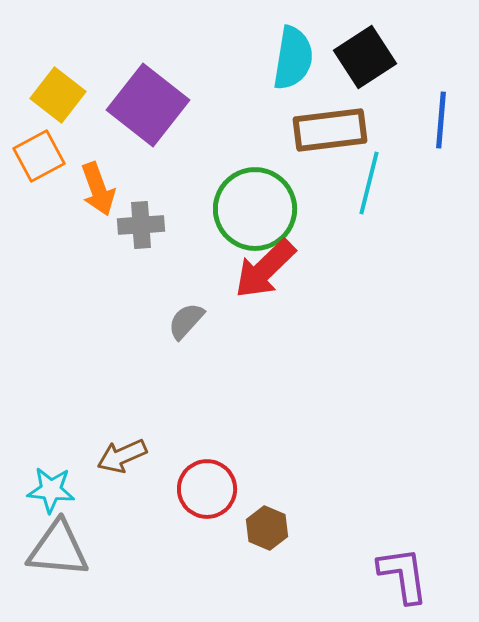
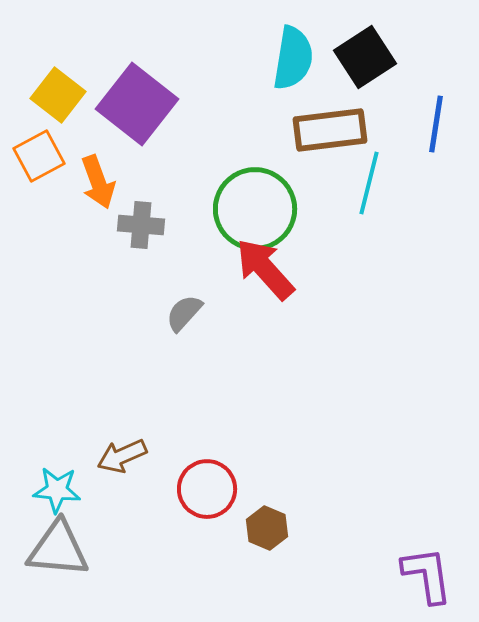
purple square: moved 11 px left, 1 px up
blue line: moved 5 px left, 4 px down; rotated 4 degrees clockwise
orange arrow: moved 7 px up
gray cross: rotated 9 degrees clockwise
red arrow: rotated 92 degrees clockwise
gray semicircle: moved 2 px left, 8 px up
cyan star: moved 6 px right
purple L-shape: moved 24 px right
